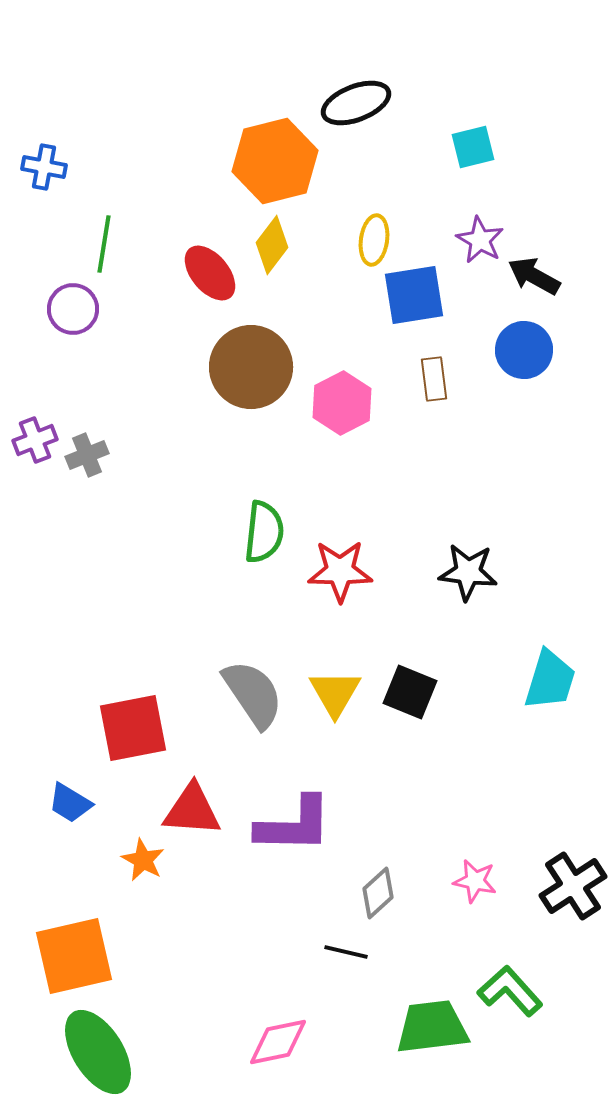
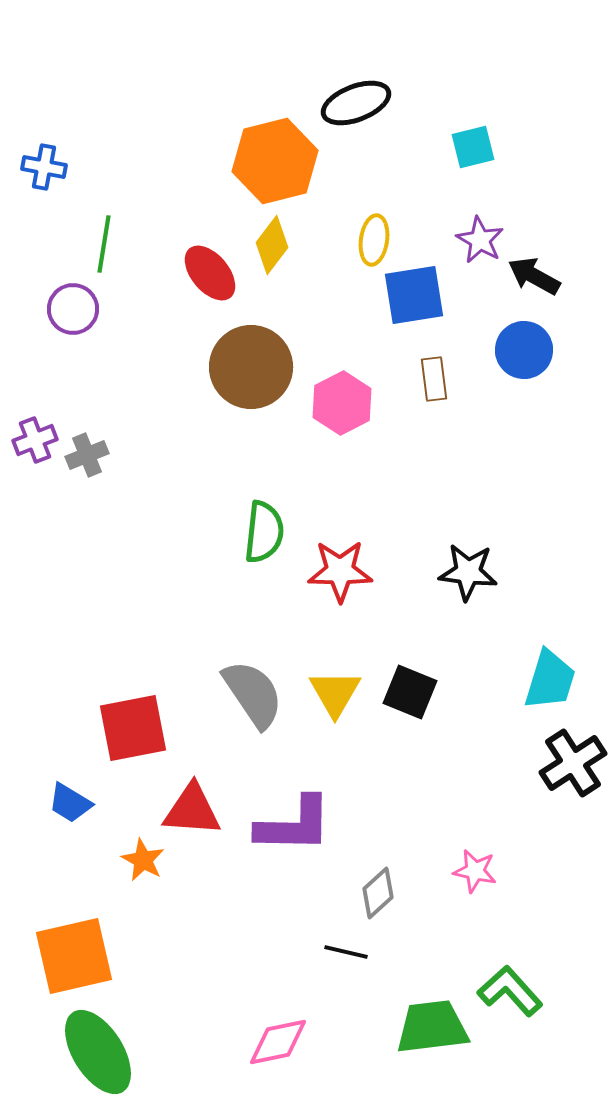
pink star: moved 10 px up
black cross: moved 123 px up
